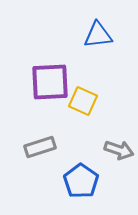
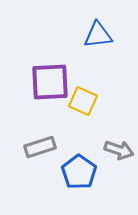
blue pentagon: moved 2 px left, 9 px up
